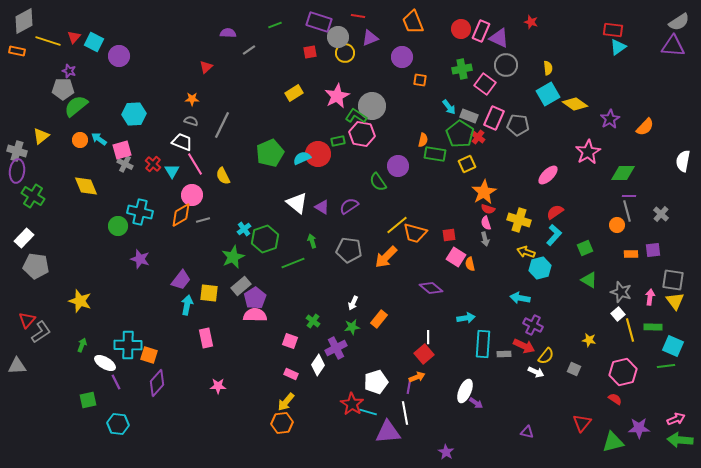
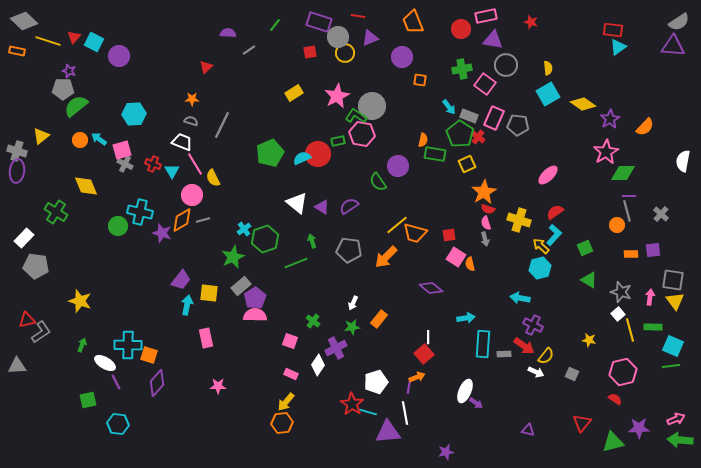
gray diamond at (24, 21): rotated 72 degrees clockwise
green line at (275, 25): rotated 32 degrees counterclockwise
pink rectangle at (481, 31): moved 5 px right, 15 px up; rotated 55 degrees clockwise
purple triangle at (499, 38): moved 6 px left, 2 px down; rotated 15 degrees counterclockwise
yellow diamond at (575, 104): moved 8 px right
pink star at (588, 152): moved 18 px right
red cross at (153, 164): rotated 21 degrees counterclockwise
yellow semicircle at (223, 176): moved 10 px left, 2 px down
green cross at (33, 196): moved 23 px right, 16 px down
orange diamond at (181, 215): moved 1 px right, 5 px down
yellow arrow at (526, 252): moved 15 px right, 6 px up; rotated 24 degrees clockwise
purple star at (140, 259): moved 22 px right, 26 px up
green line at (293, 263): moved 3 px right
red triangle at (27, 320): rotated 36 degrees clockwise
red arrow at (524, 346): rotated 10 degrees clockwise
green line at (666, 366): moved 5 px right
gray square at (574, 369): moved 2 px left, 5 px down
purple triangle at (527, 432): moved 1 px right, 2 px up
purple star at (446, 452): rotated 28 degrees clockwise
